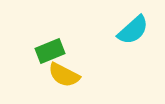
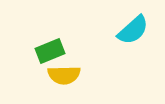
yellow semicircle: rotated 28 degrees counterclockwise
